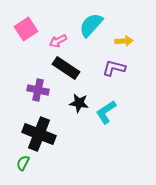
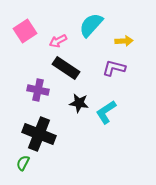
pink square: moved 1 px left, 2 px down
